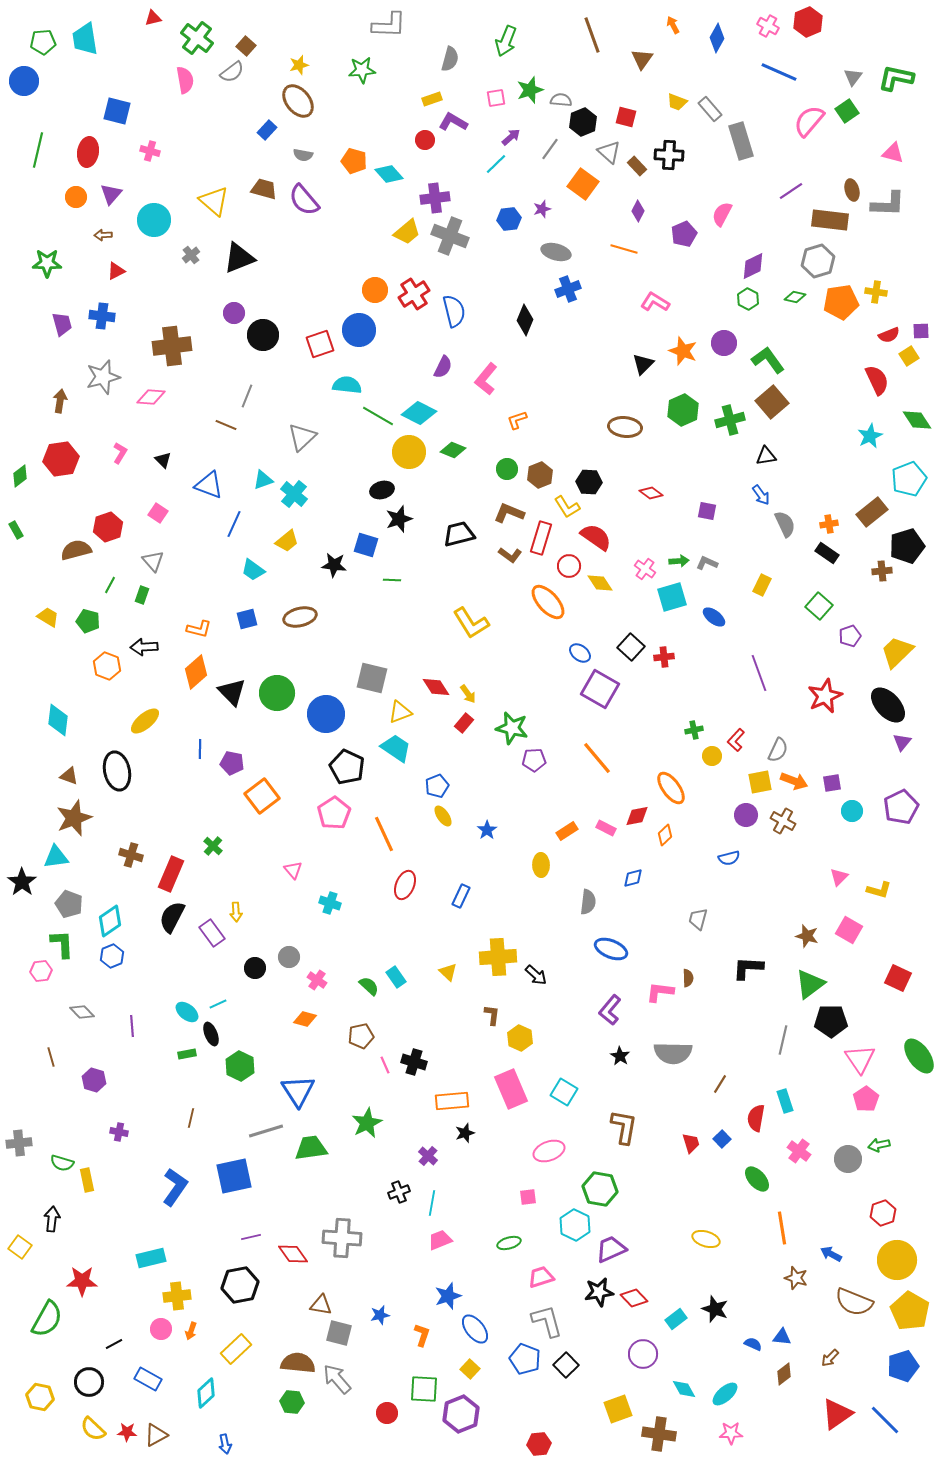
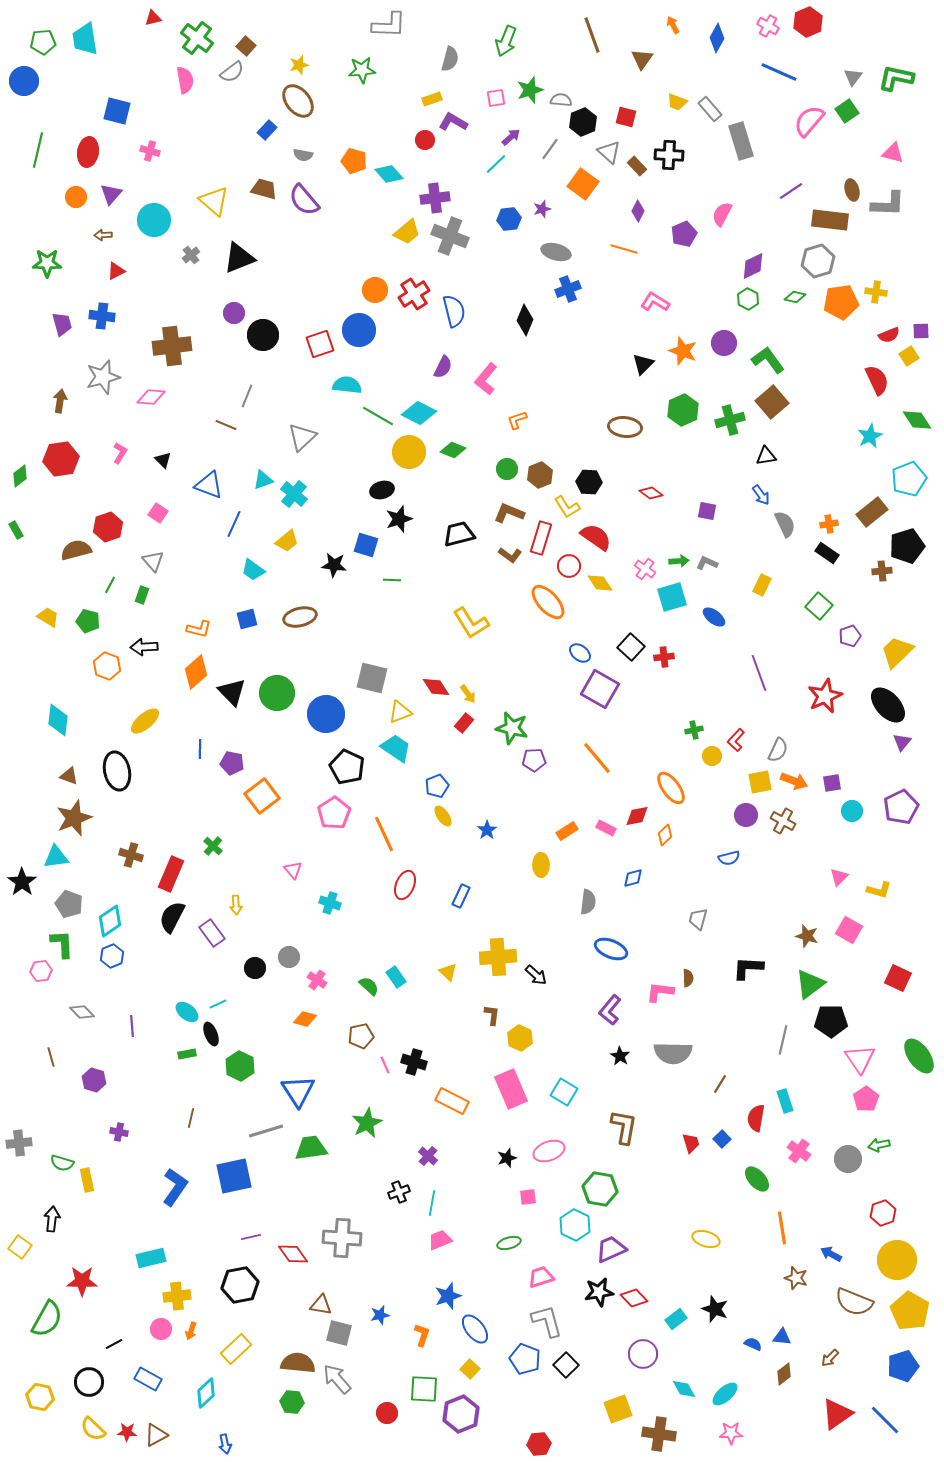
yellow arrow at (236, 912): moved 7 px up
orange rectangle at (452, 1101): rotated 32 degrees clockwise
black star at (465, 1133): moved 42 px right, 25 px down
